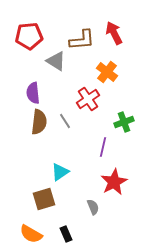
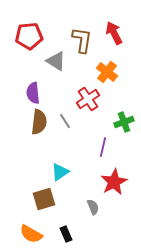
brown L-shape: rotated 76 degrees counterclockwise
